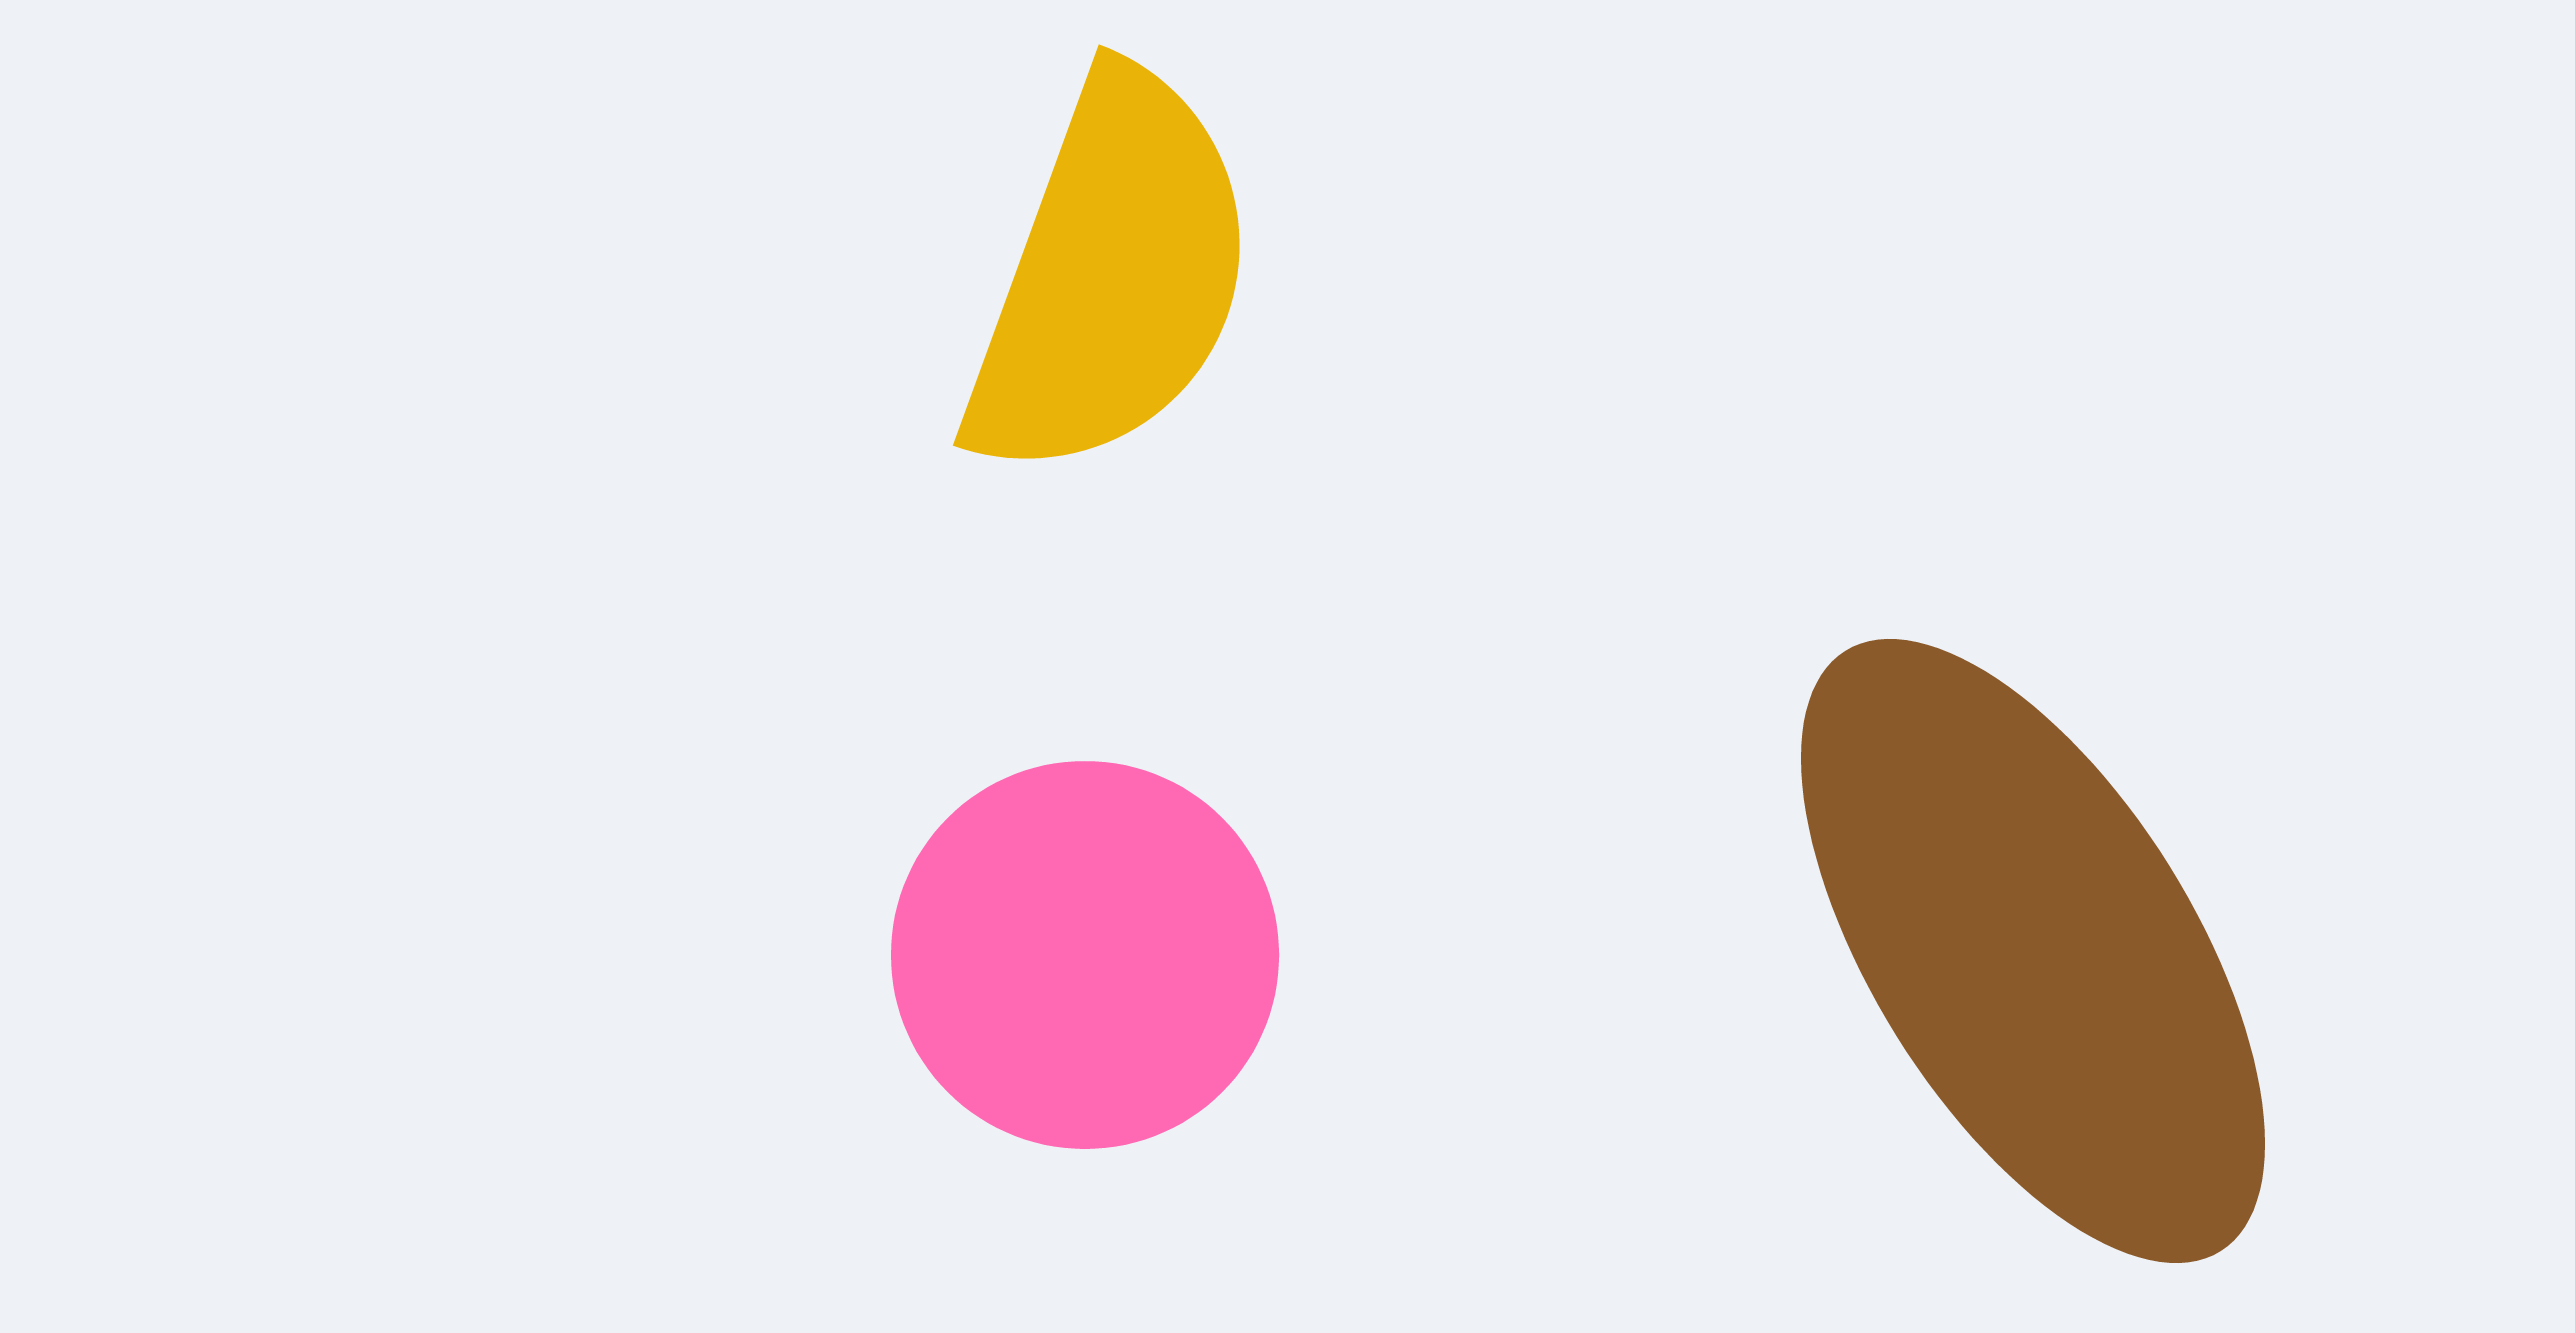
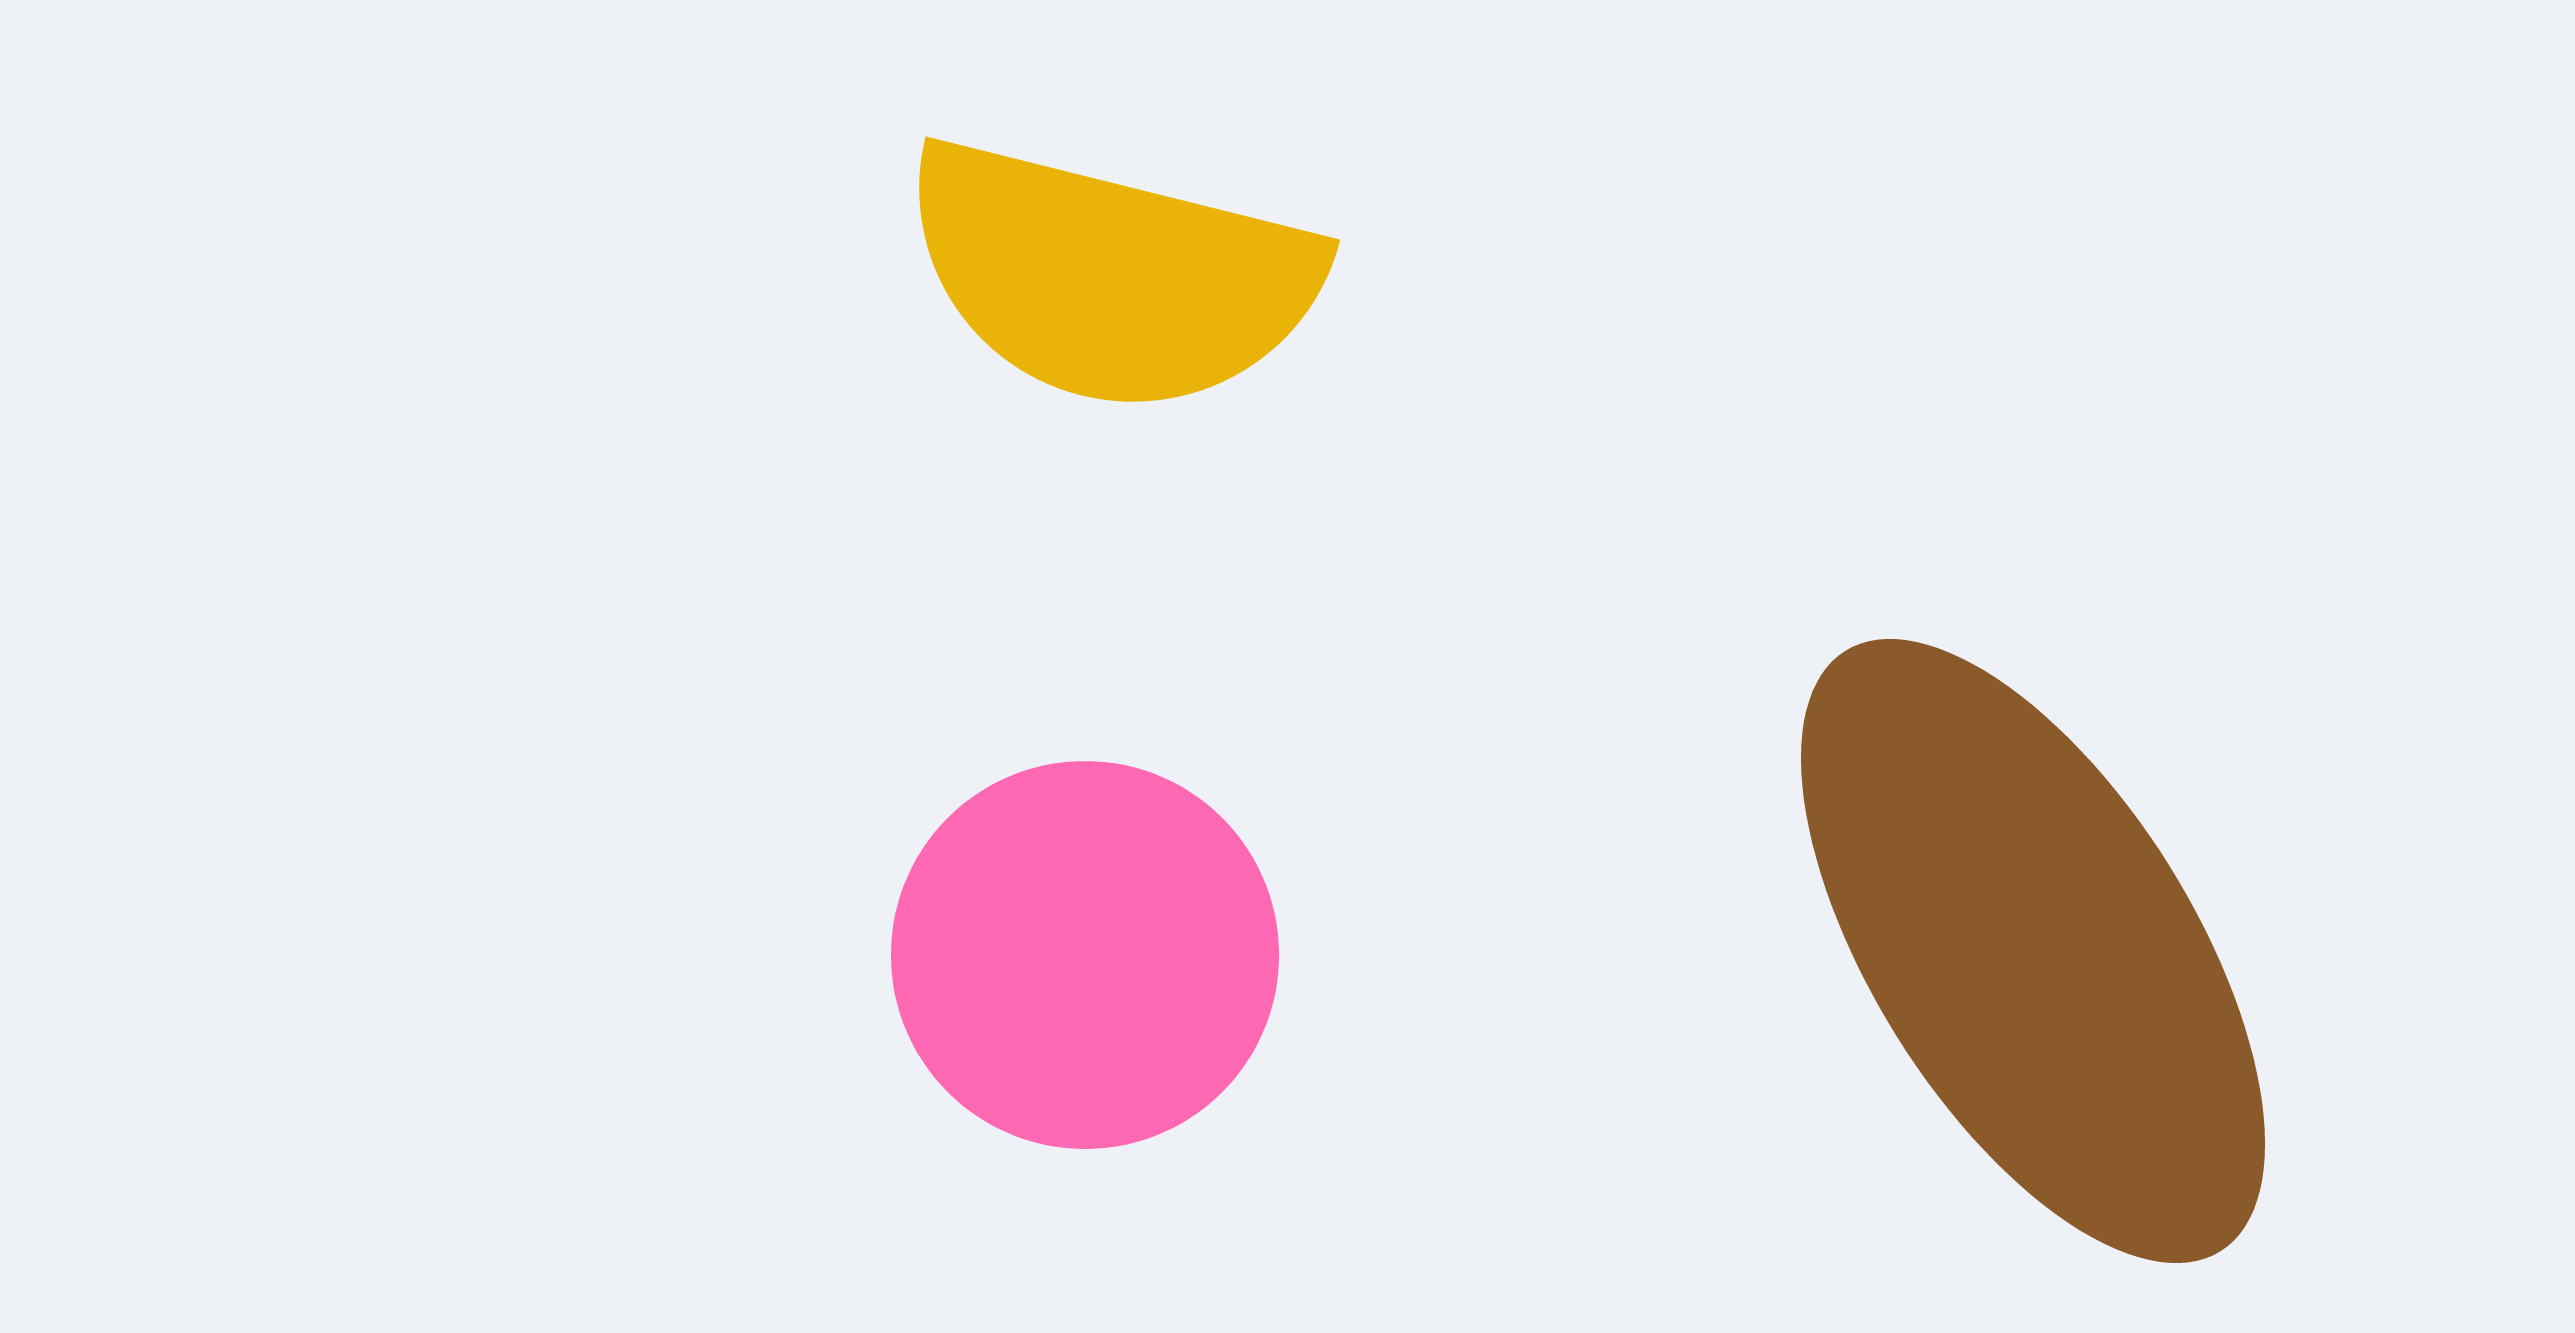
yellow semicircle: rotated 84 degrees clockwise
